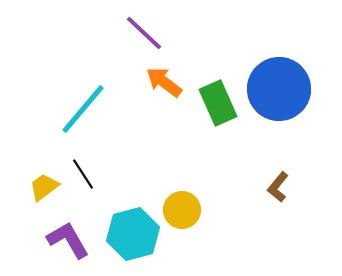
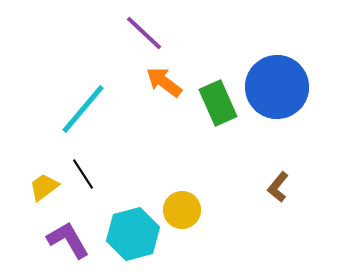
blue circle: moved 2 px left, 2 px up
